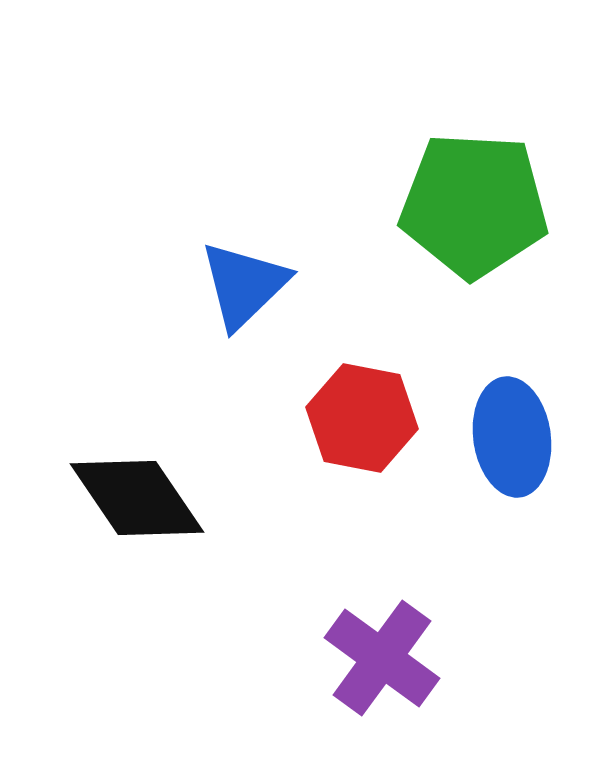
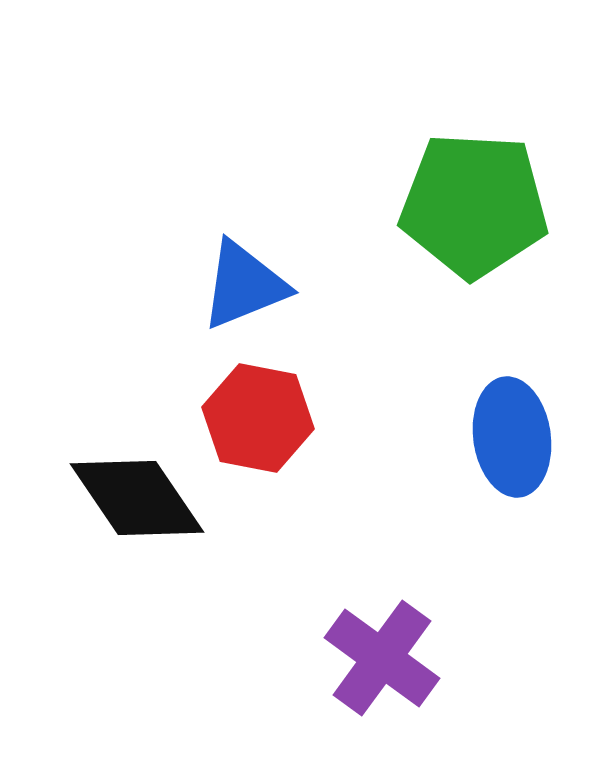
blue triangle: rotated 22 degrees clockwise
red hexagon: moved 104 px left
